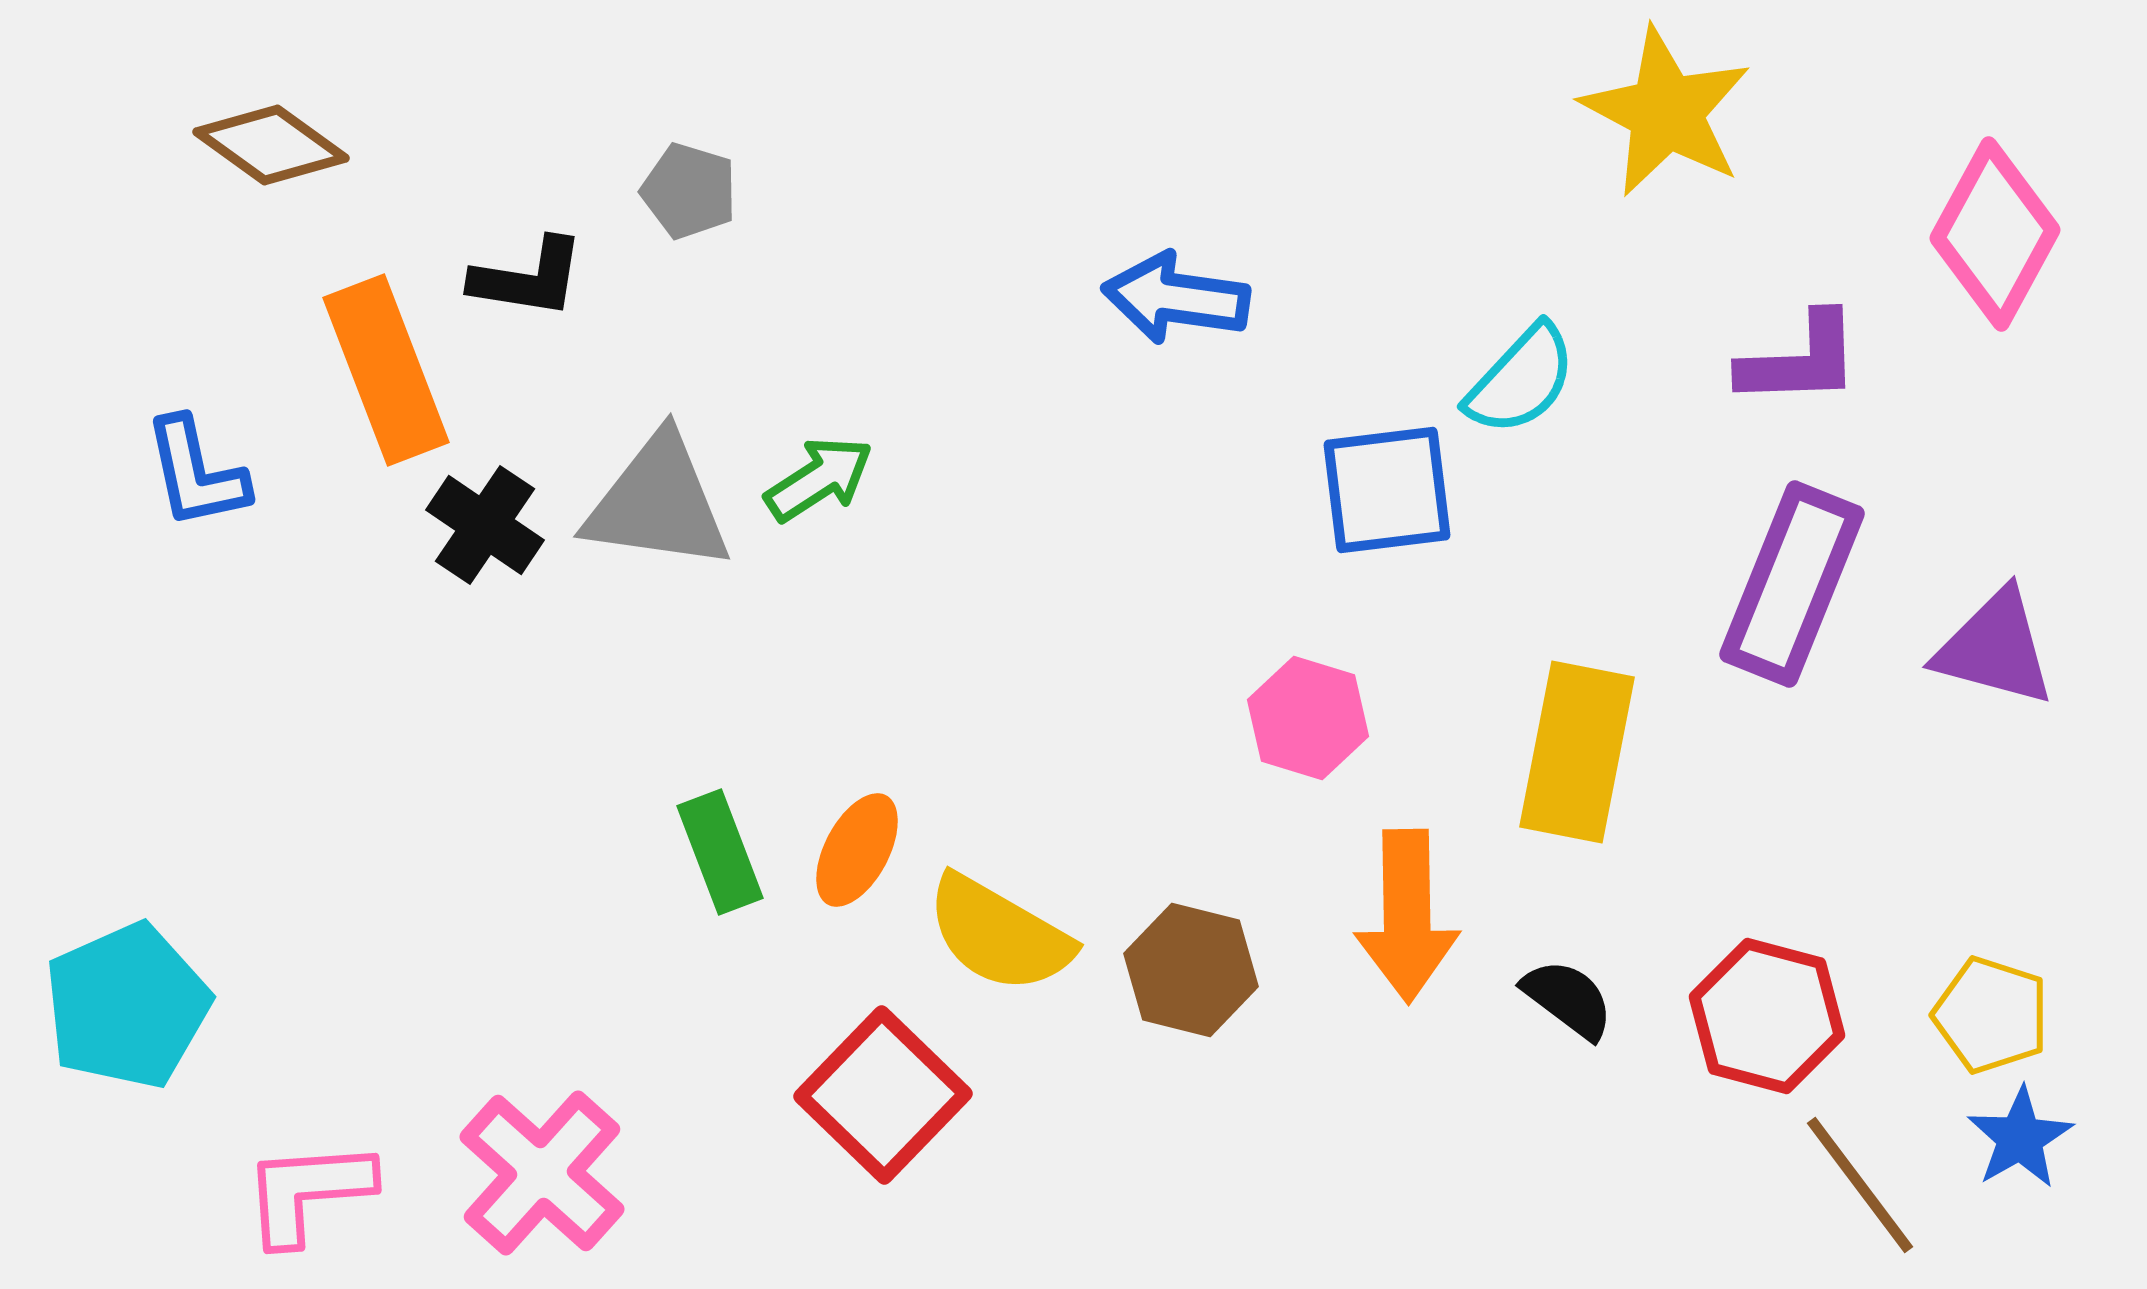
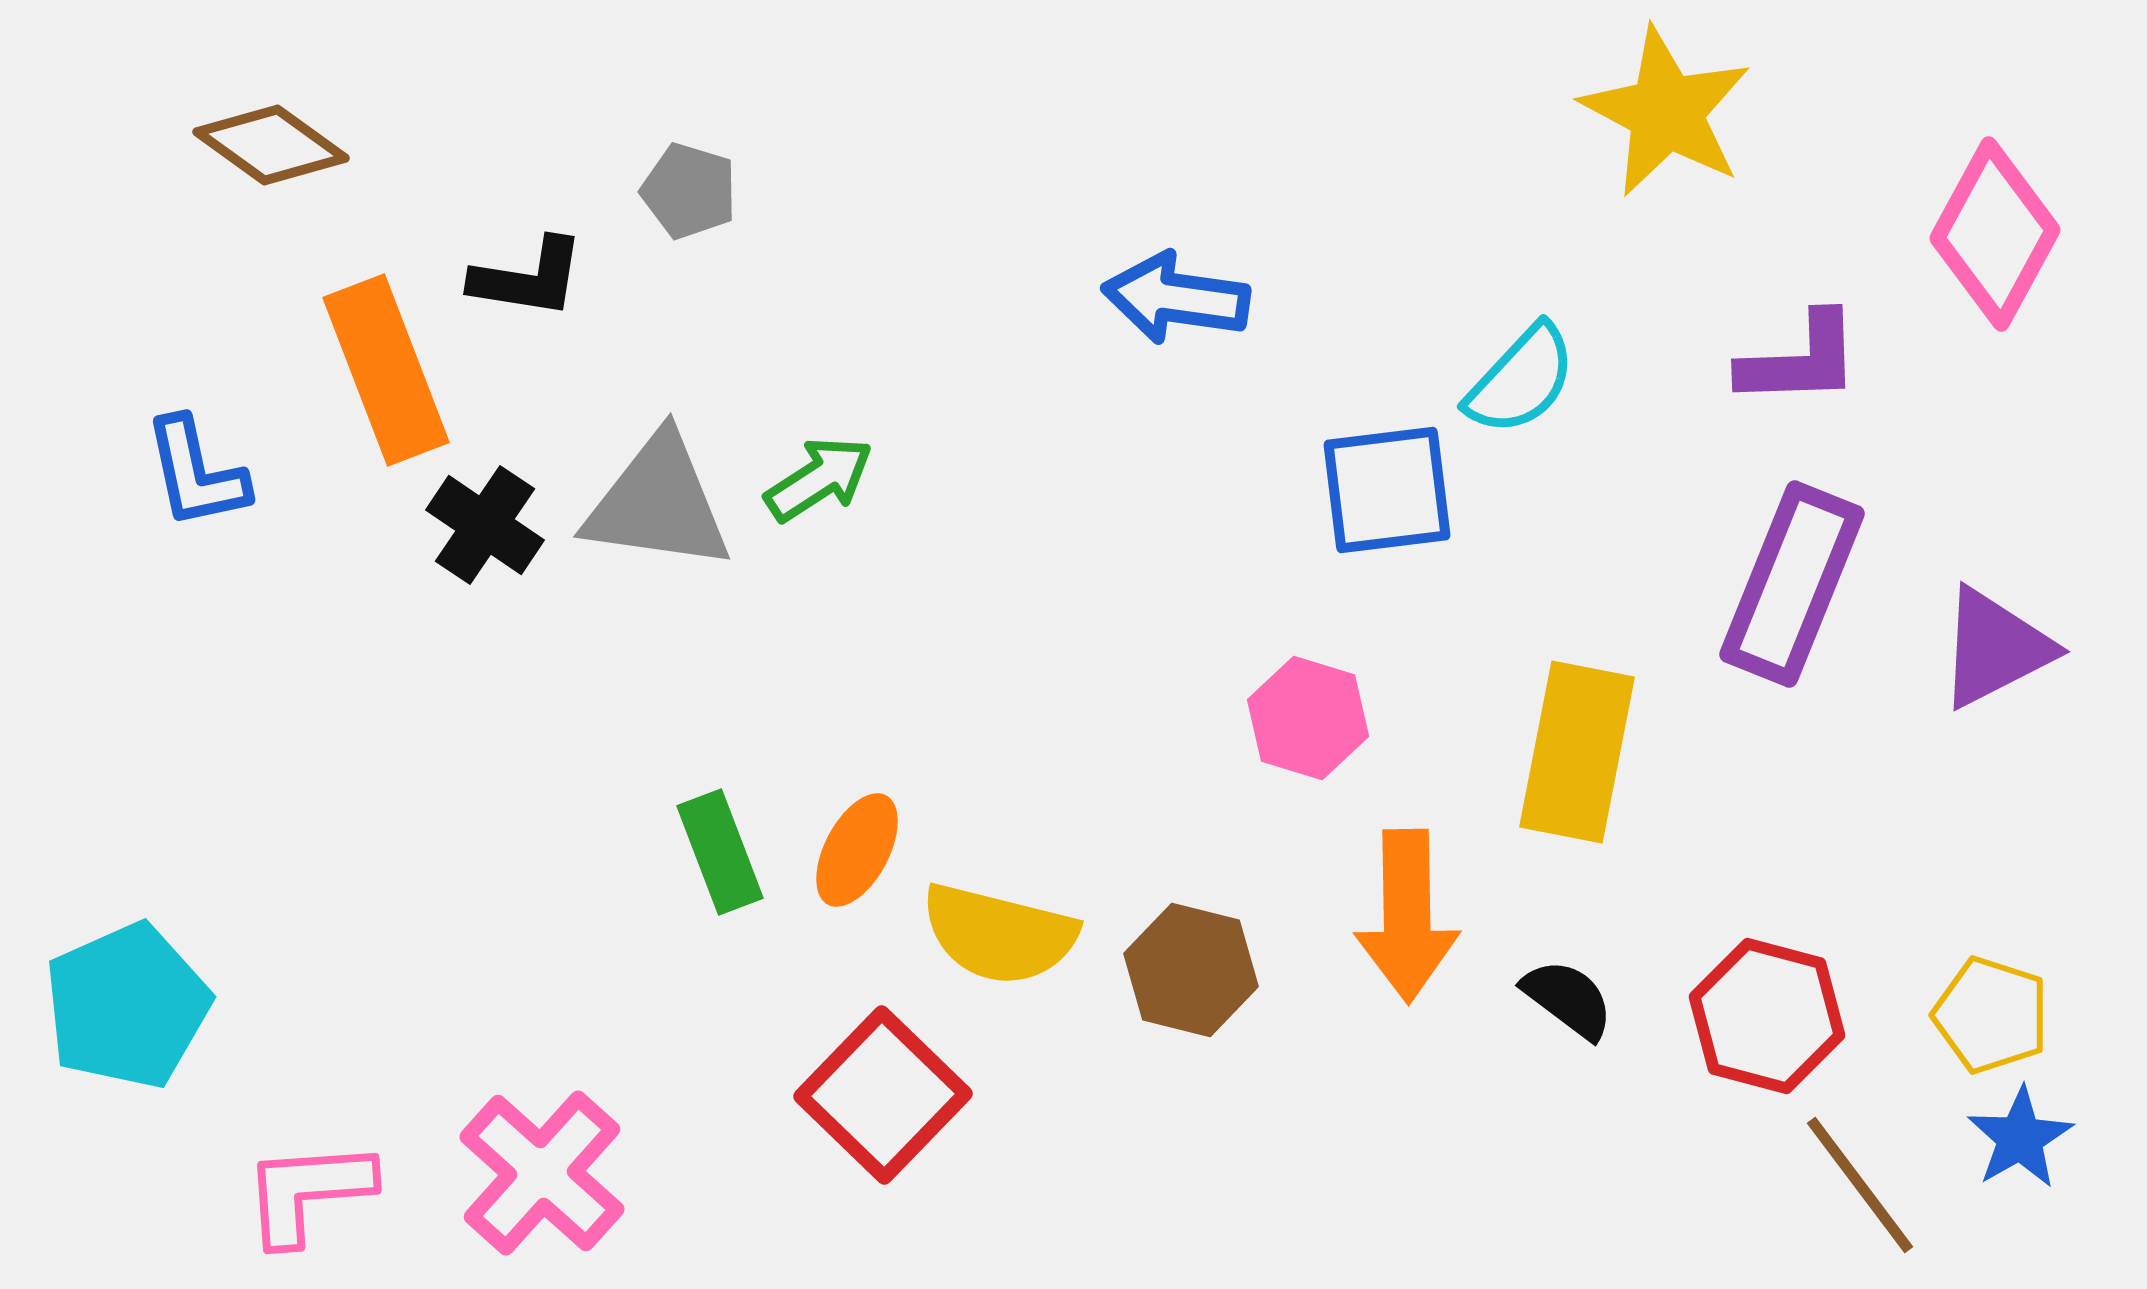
purple triangle: rotated 42 degrees counterclockwise
yellow semicircle: rotated 16 degrees counterclockwise
